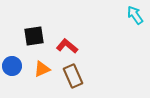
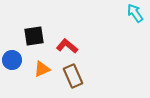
cyan arrow: moved 2 px up
blue circle: moved 6 px up
